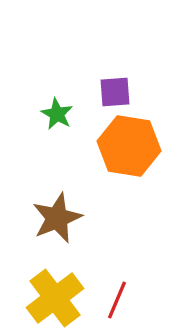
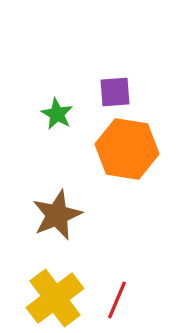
orange hexagon: moved 2 px left, 3 px down
brown star: moved 3 px up
